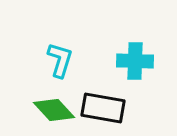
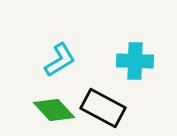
cyan L-shape: rotated 42 degrees clockwise
black rectangle: rotated 18 degrees clockwise
